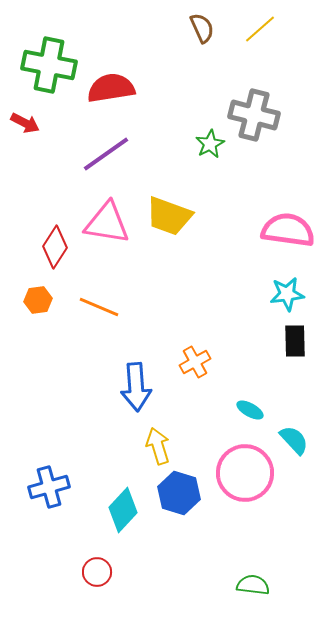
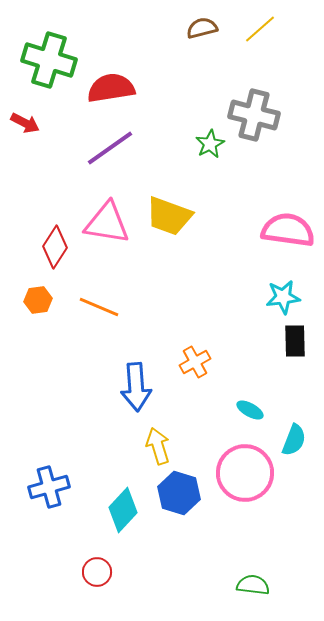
brown semicircle: rotated 80 degrees counterclockwise
green cross: moved 5 px up; rotated 6 degrees clockwise
purple line: moved 4 px right, 6 px up
cyan star: moved 4 px left, 3 px down
cyan semicircle: rotated 64 degrees clockwise
